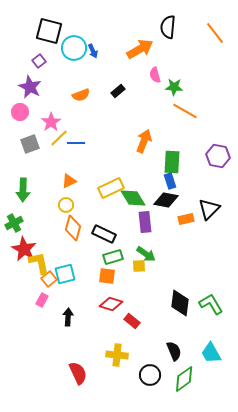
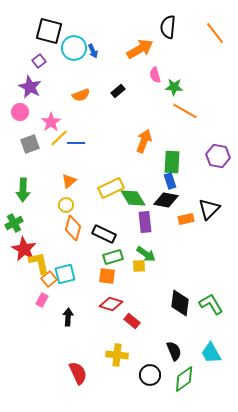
orange triangle at (69, 181): rotated 14 degrees counterclockwise
